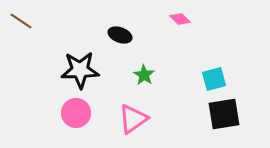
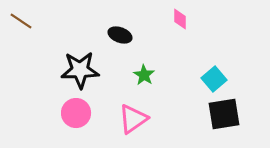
pink diamond: rotated 45 degrees clockwise
cyan square: rotated 25 degrees counterclockwise
